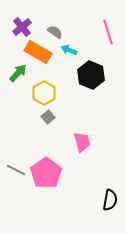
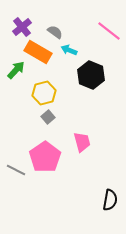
pink line: moved 1 px right, 1 px up; rotated 35 degrees counterclockwise
green arrow: moved 2 px left, 3 px up
yellow hexagon: rotated 15 degrees clockwise
pink pentagon: moved 1 px left, 16 px up
